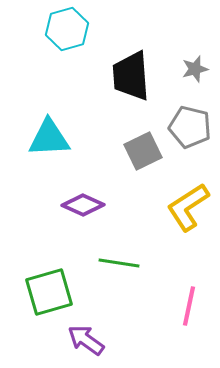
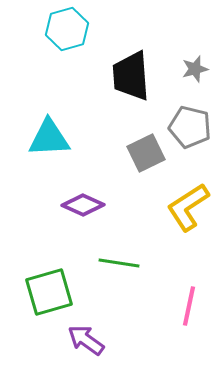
gray square: moved 3 px right, 2 px down
